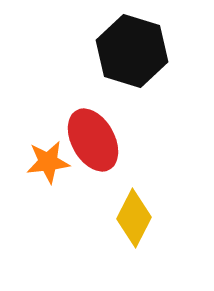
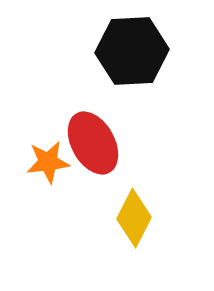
black hexagon: rotated 20 degrees counterclockwise
red ellipse: moved 3 px down
